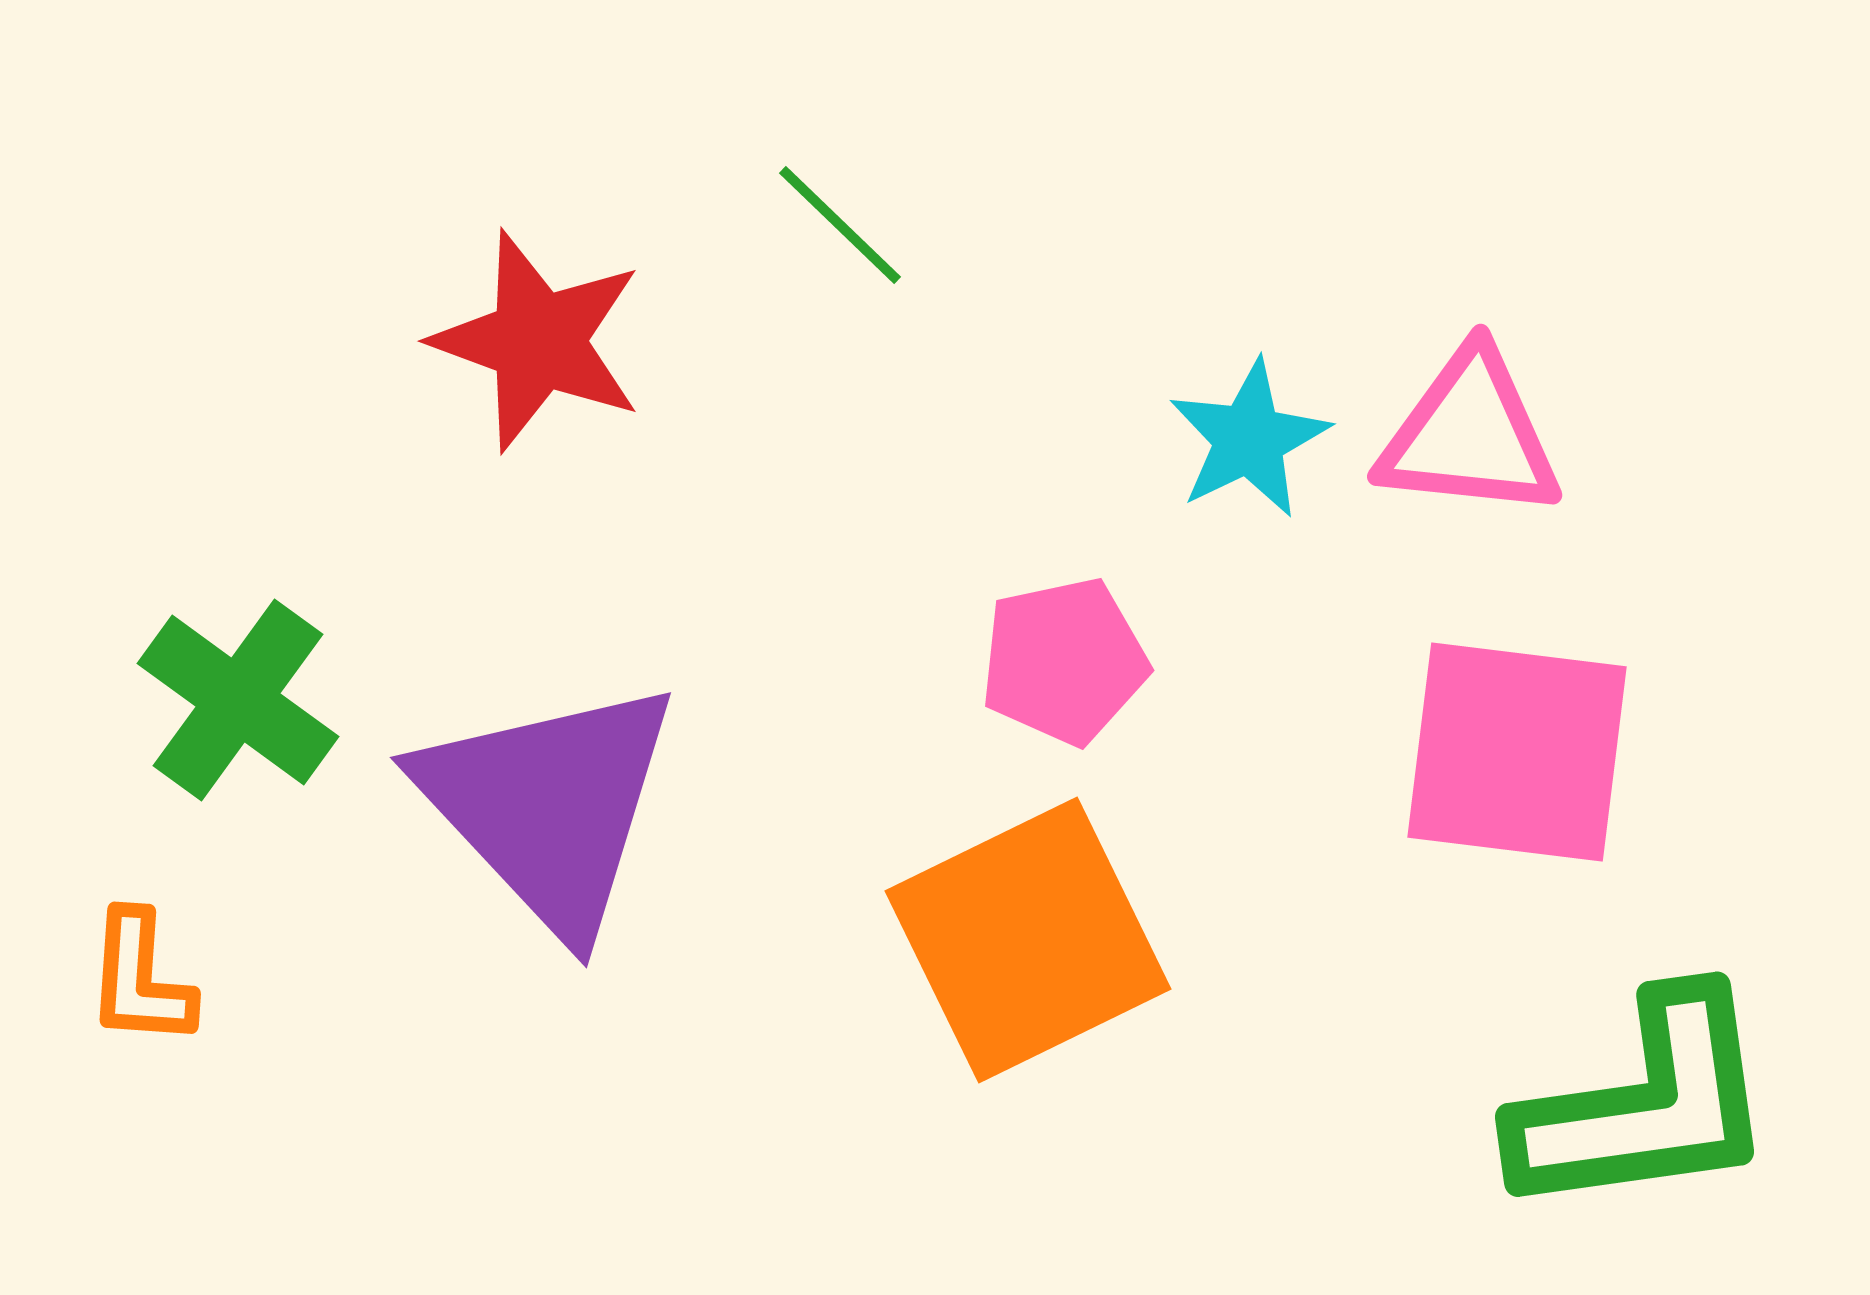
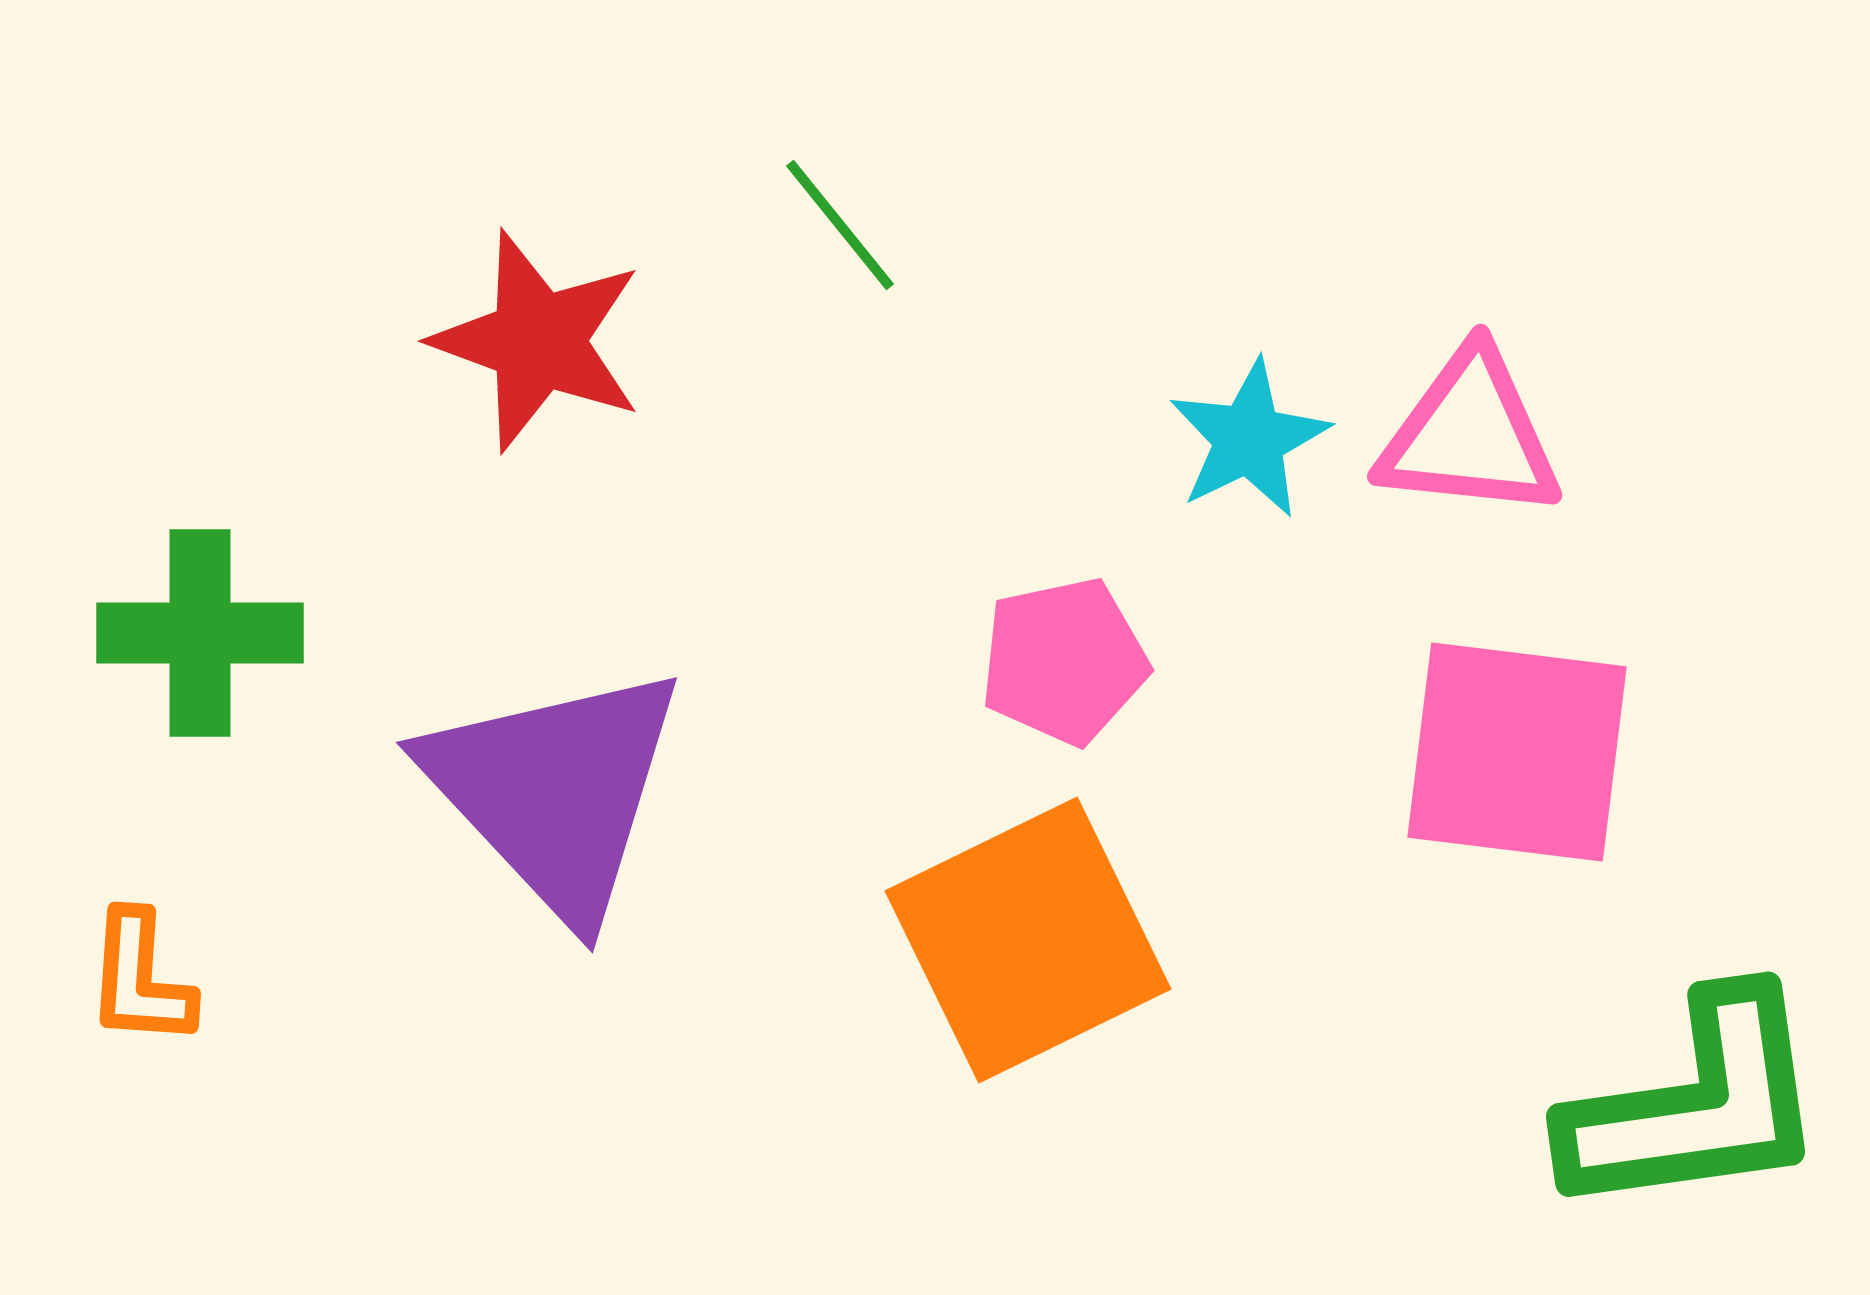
green line: rotated 7 degrees clockwise
green cross: moved 38 px left, 67 px up; rotated 36 degrees counterclockwise
purple triangle: moved 6 px right, 15 px up
green L-shape: moved 51 px right
